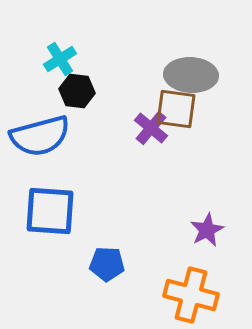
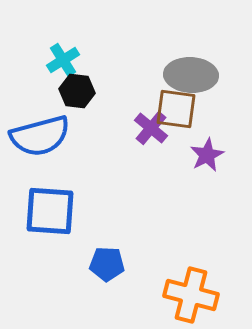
cyan cross: moved 3 px right, 1 px down
purple star: moved 75 px up
